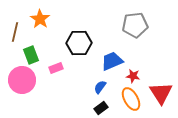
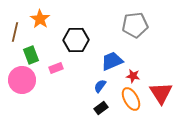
black hexagon: moved 3 px left, 3 px up
blue semicircle: moved 1 px up
